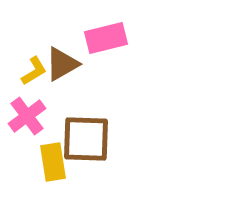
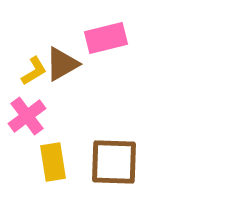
brown square: moved 28 px right, 23 px down
